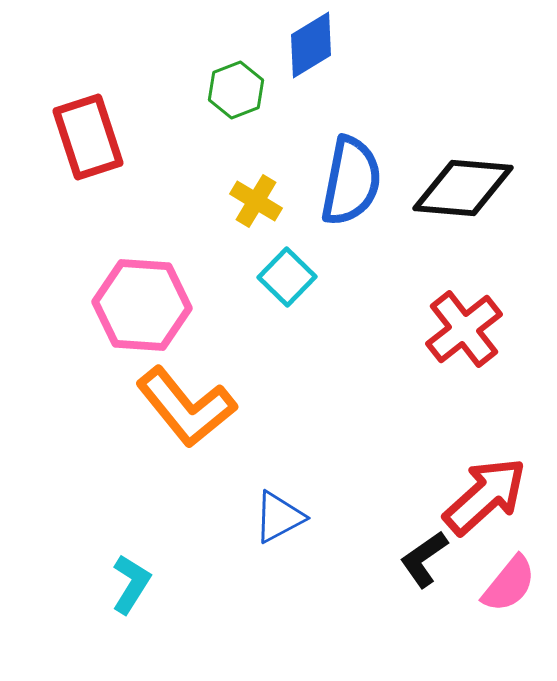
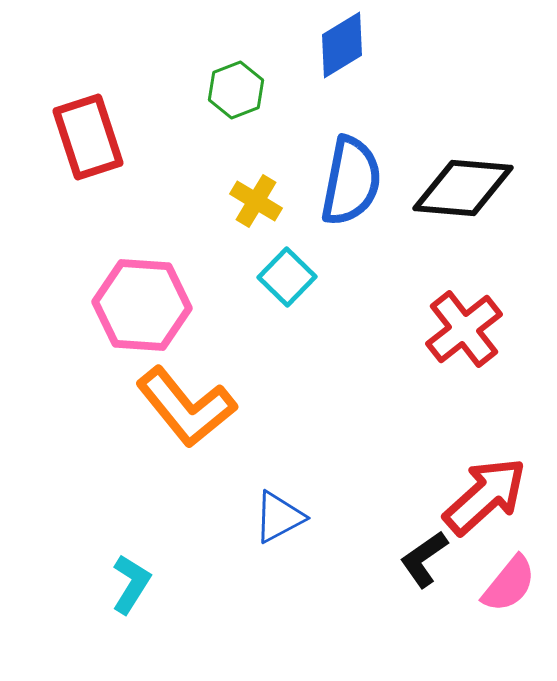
blue diamond: moved 31 px right
